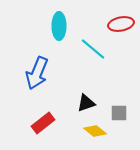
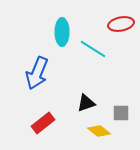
cyan ellipse: moved 3 px right, 6 px down
cyan line: rotated 8 degrees counterclockwise
gray square: moved 2 px right
yellow diamond: moved 4 px right
